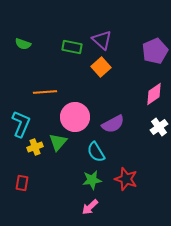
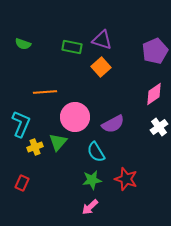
purple triangle: rotated 25 degrees counterclockwise
red rectangle: rotated 14 degrees clockwise
